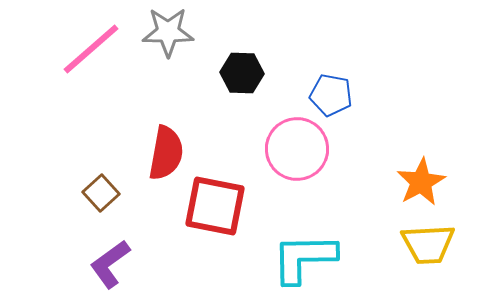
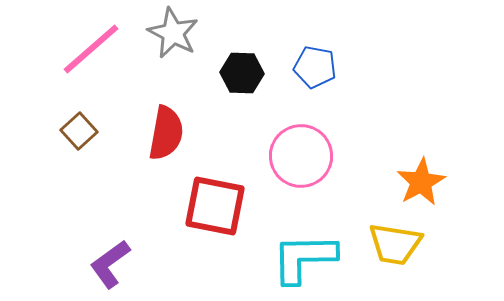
gray star: moved 5 px right, 1 px down; rotated 27 degrees clockwise
blue pentagon: moved 16 px left, 28 px up
pink circle: moved 4 px right, 7 px down
red semicircle: moved 20 px up
brown square: moved 22 px left, 62 px up
yellow trapezoid: moved 33 px left; rotated 12 degrees clockwise
